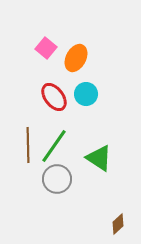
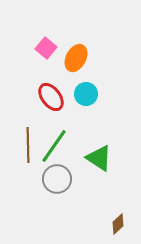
red ellipse: moved 3 px left
